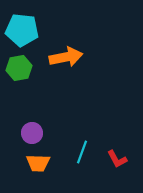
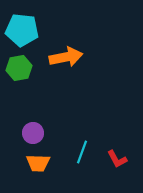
purple circle: moved 1 px right
